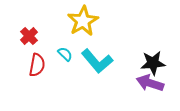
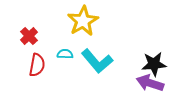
cyan semicircle: rotated 42 degrees counterclockwise
black star: moved 1 px right, 1 px down
